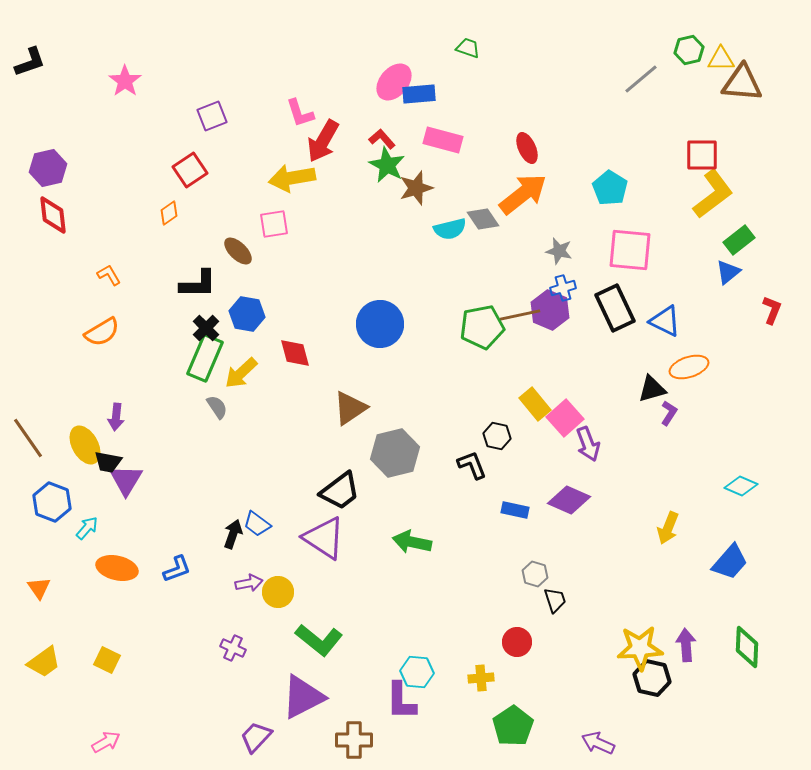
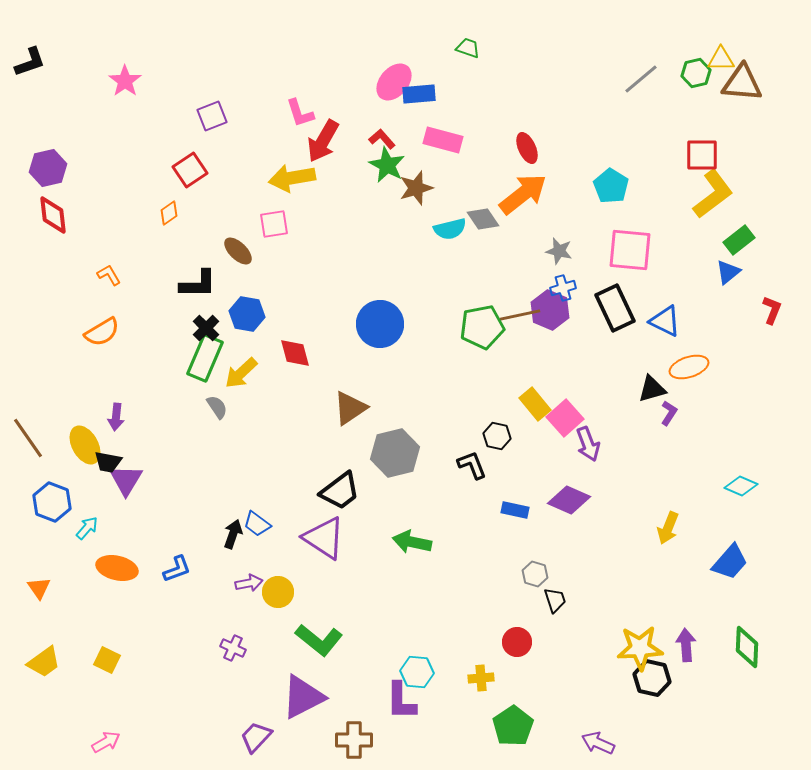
green hexagon at (689, 50): moved 7 px right, 23 px down
cyan pentagon at (610, 188): moved 1 px right, 2 px up
